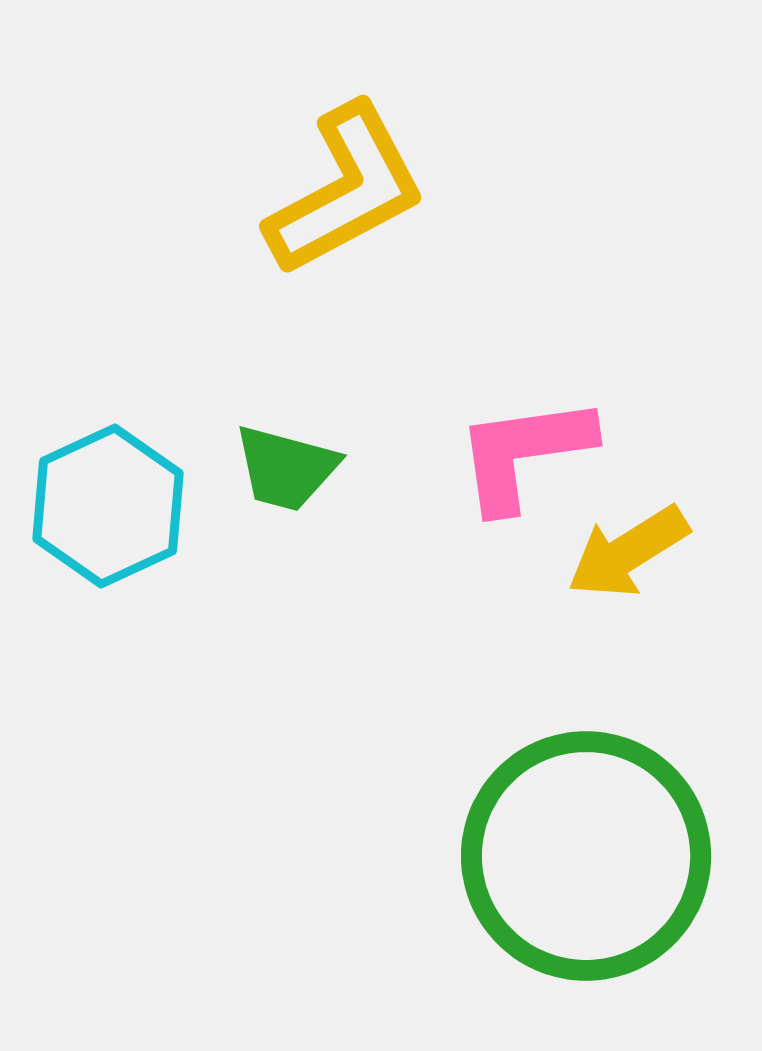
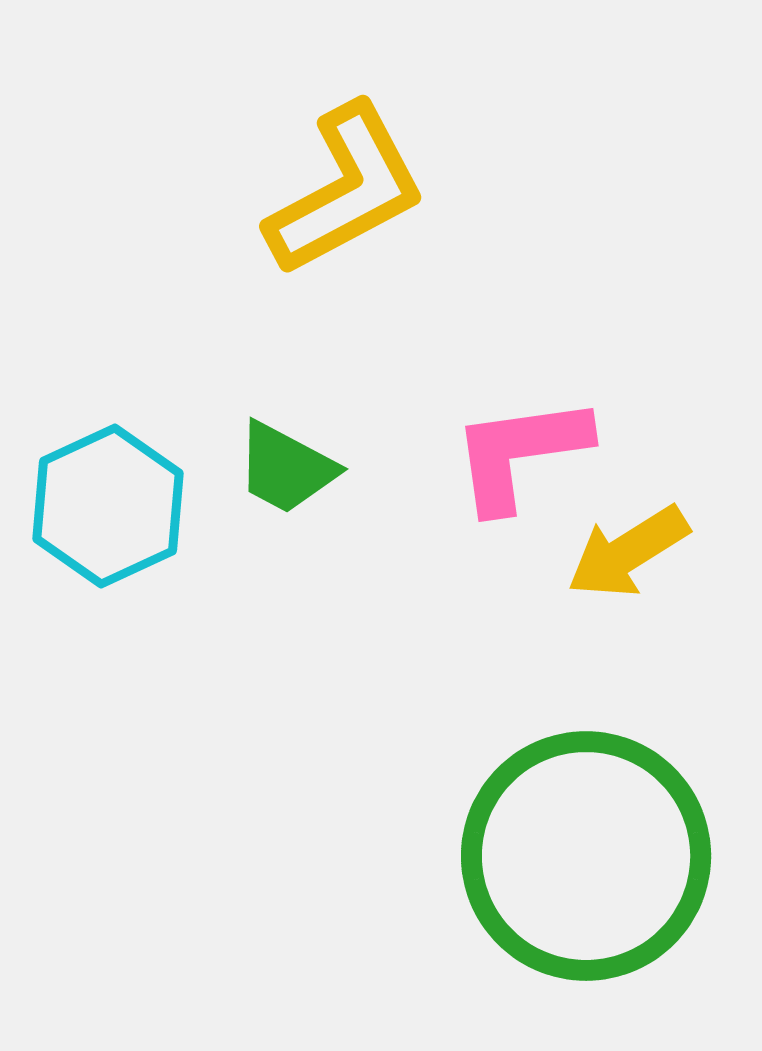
pink L-shape: moved 4 px left
green trapezoid: rotated 13 degrees clockwise
